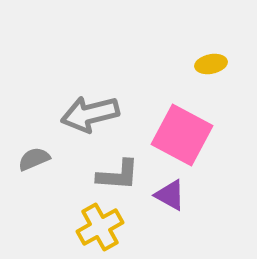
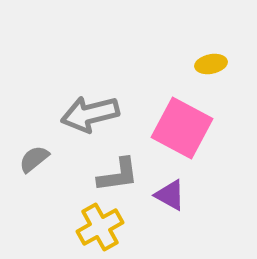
pink square: moved 7 px up
gray semicircle: rotated 16 degrees counterclockwise
gray L-shape: rotated 12 degrees counterclockwise
